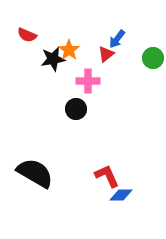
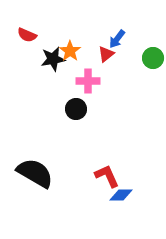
orange star: moved 1 px right, 1 px down
